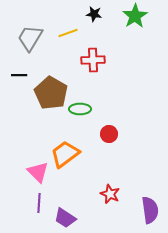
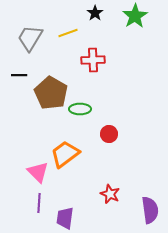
black star: moved 1 px right, 1 px up; rotated 28 degrees clockwise
purple trapezoid: rotated 65 degrees clockwise
